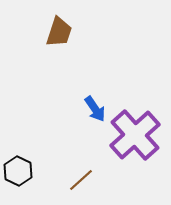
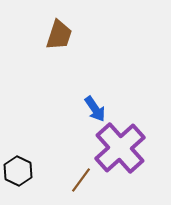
brown trapezoid: moved 3 px down
purple cross: moved 15 px left, 13 px down
brown line: rotated 12 degrees counterclockwise
